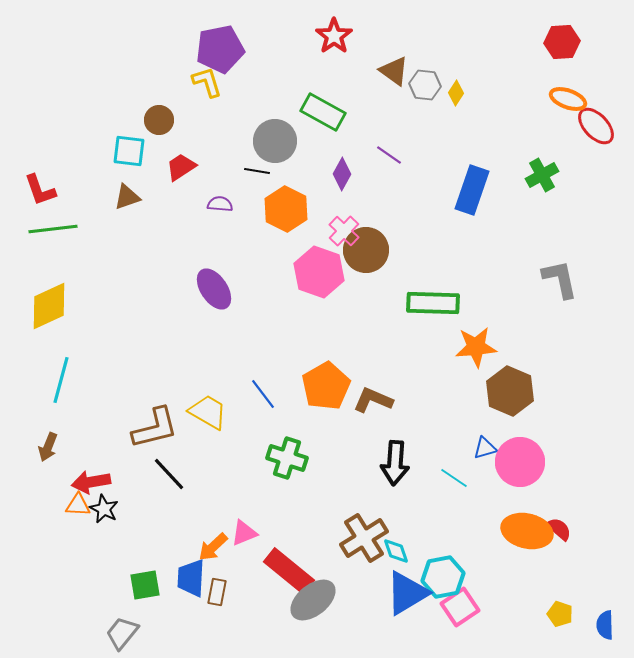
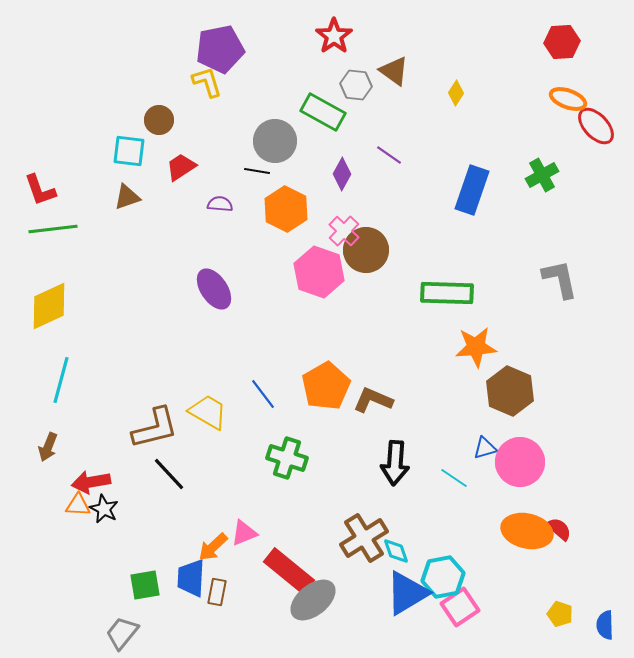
gray hexagon at (425, 85): moved 69 px left
green rectangle at (433, 303): moved 14 px right, 10 px up
